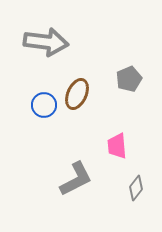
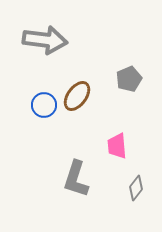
gray arrow: moved 1 px left, 2 px up
brown ellipse: moved 2 px down; rotated 12 degrees clockwise
gray L-shape: rotated 135 degrees clockwise
